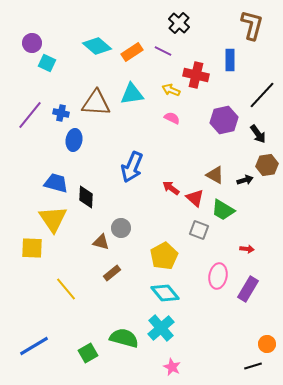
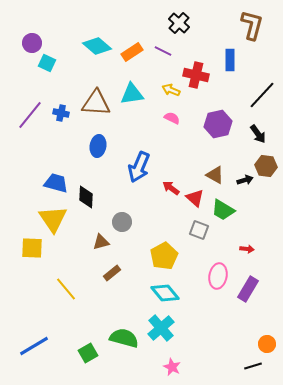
purple hexagon at (224, 120): moved 6 px left, 4 px down
blue ellipse at (74, 140): moved 24 px right, 6 px down
brown hexagon at (267, 165): moved 1 px left, 1 px down; rotated 15 degrees clockwise
blue arrow at (132, 167): moved 7 px right
gray circle at (121, 228): moved 1 px right, 6 px up
brown triangle at (101, 242): rotated 30 degrees counterclockwise
